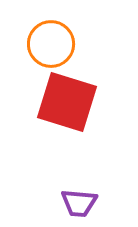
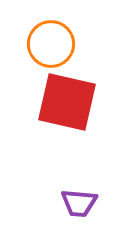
red square: rotated 4 degrees counterclockwise
